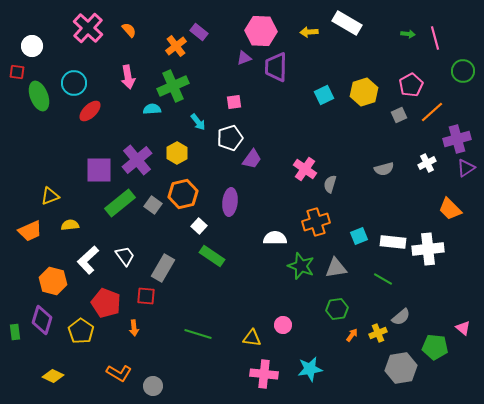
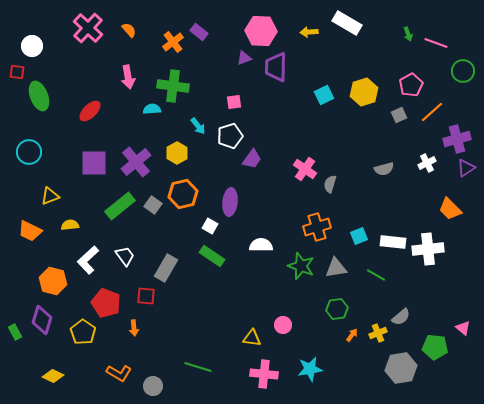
green arrow at (408, 34): rotated 64 degrees clockwise
pink line at (435, 38): moved 1 px right, 5 px down; rotated 55 degrees counterclockwise
orange cross at (176, 46): moved 3 px left, 4 px up
cyan circle at (74, 83): moved 45 px left, 69 px down
green cross at (173, 86): rotated 32 degrees clockwise
cyan arrow at (198, 122): moved 4 px down
white pentagon at (230, 138): moved 2 px up
purple cross at (137, 160): moved 1 px left, 2 px down
purple square at (99, 170): moved 5 px left, 7 px up
green rectangle at (120, 203): moved 3 px down
orange cross at (316, 222): moved 1 px right, 5 px down
white square at (199, 226): moved 11 px right; rotated 14 degrees counterclockwise
orange trapezoid at (30, 231): rotated 50 degrees clockwise
white semicircle at (275, 238): moved 14 px left, 7 px down
gray rectangle at (163, 268): moved 3 px right
green line at (383, 279): moved 7 px left, 4 px up
yellow pentagon at (81, 331): moved 2 px right, 1 px down
green rectangle at (15, 332): rotated 21 degrees counterclockwise
green line at (198, 334): moved 33 px down
